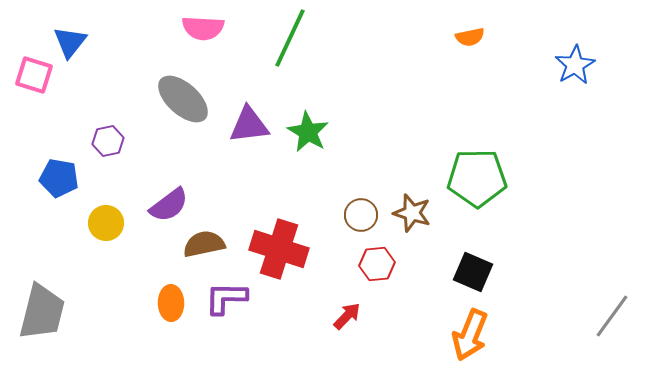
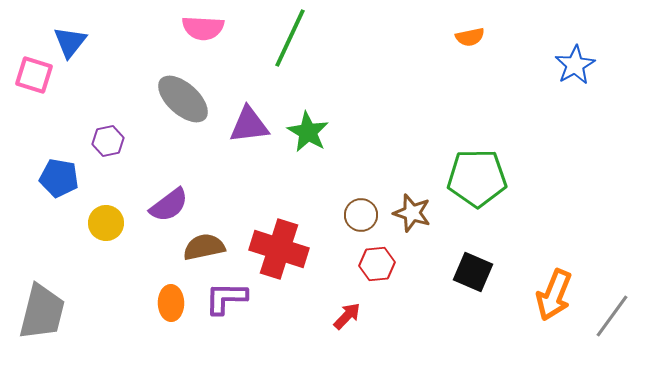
brown semicircle: moved 3 px down
orange arrow: moved 84 px right, 40 px up
